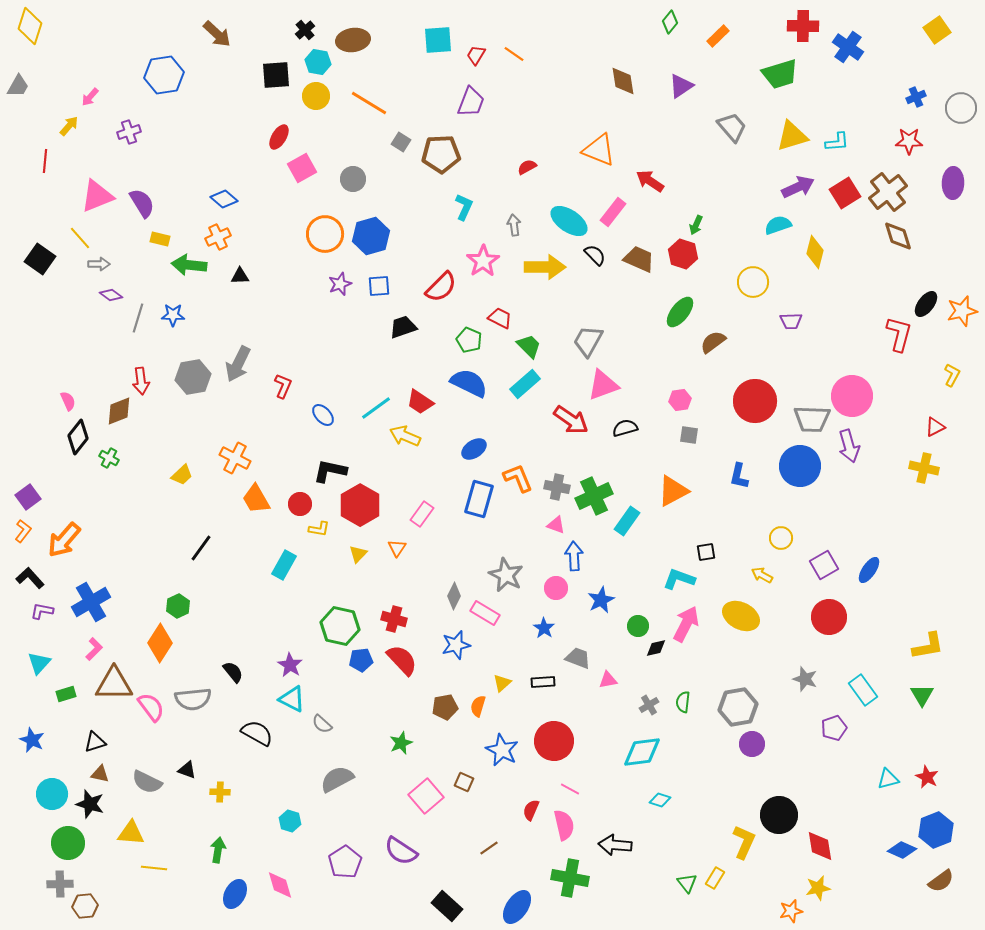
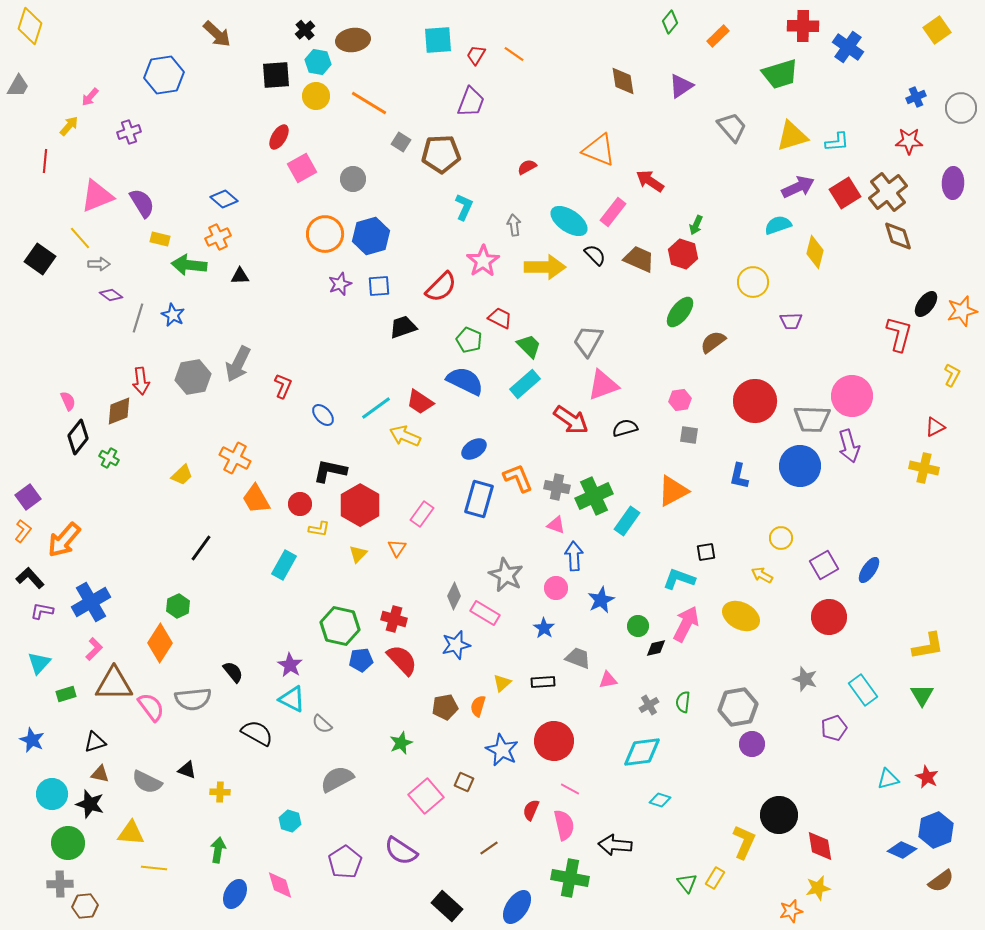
blue star at (173, 315): rotated 25 degrees clockwise
blue semicircle at (469, 383): moved 4 px left, 2 px up
